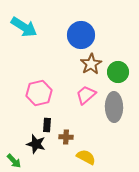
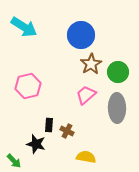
pink hexagon: moved 11 px left, 7 px up
gray ellipse: moved 3 px right, 1 px down
black rectangle: moved 2 px right
brown cross: moved 1 px right, 6 px up; rotated 24 degrees clockwise
yellow semicircle: rotated 18 degrees counterclockwise
